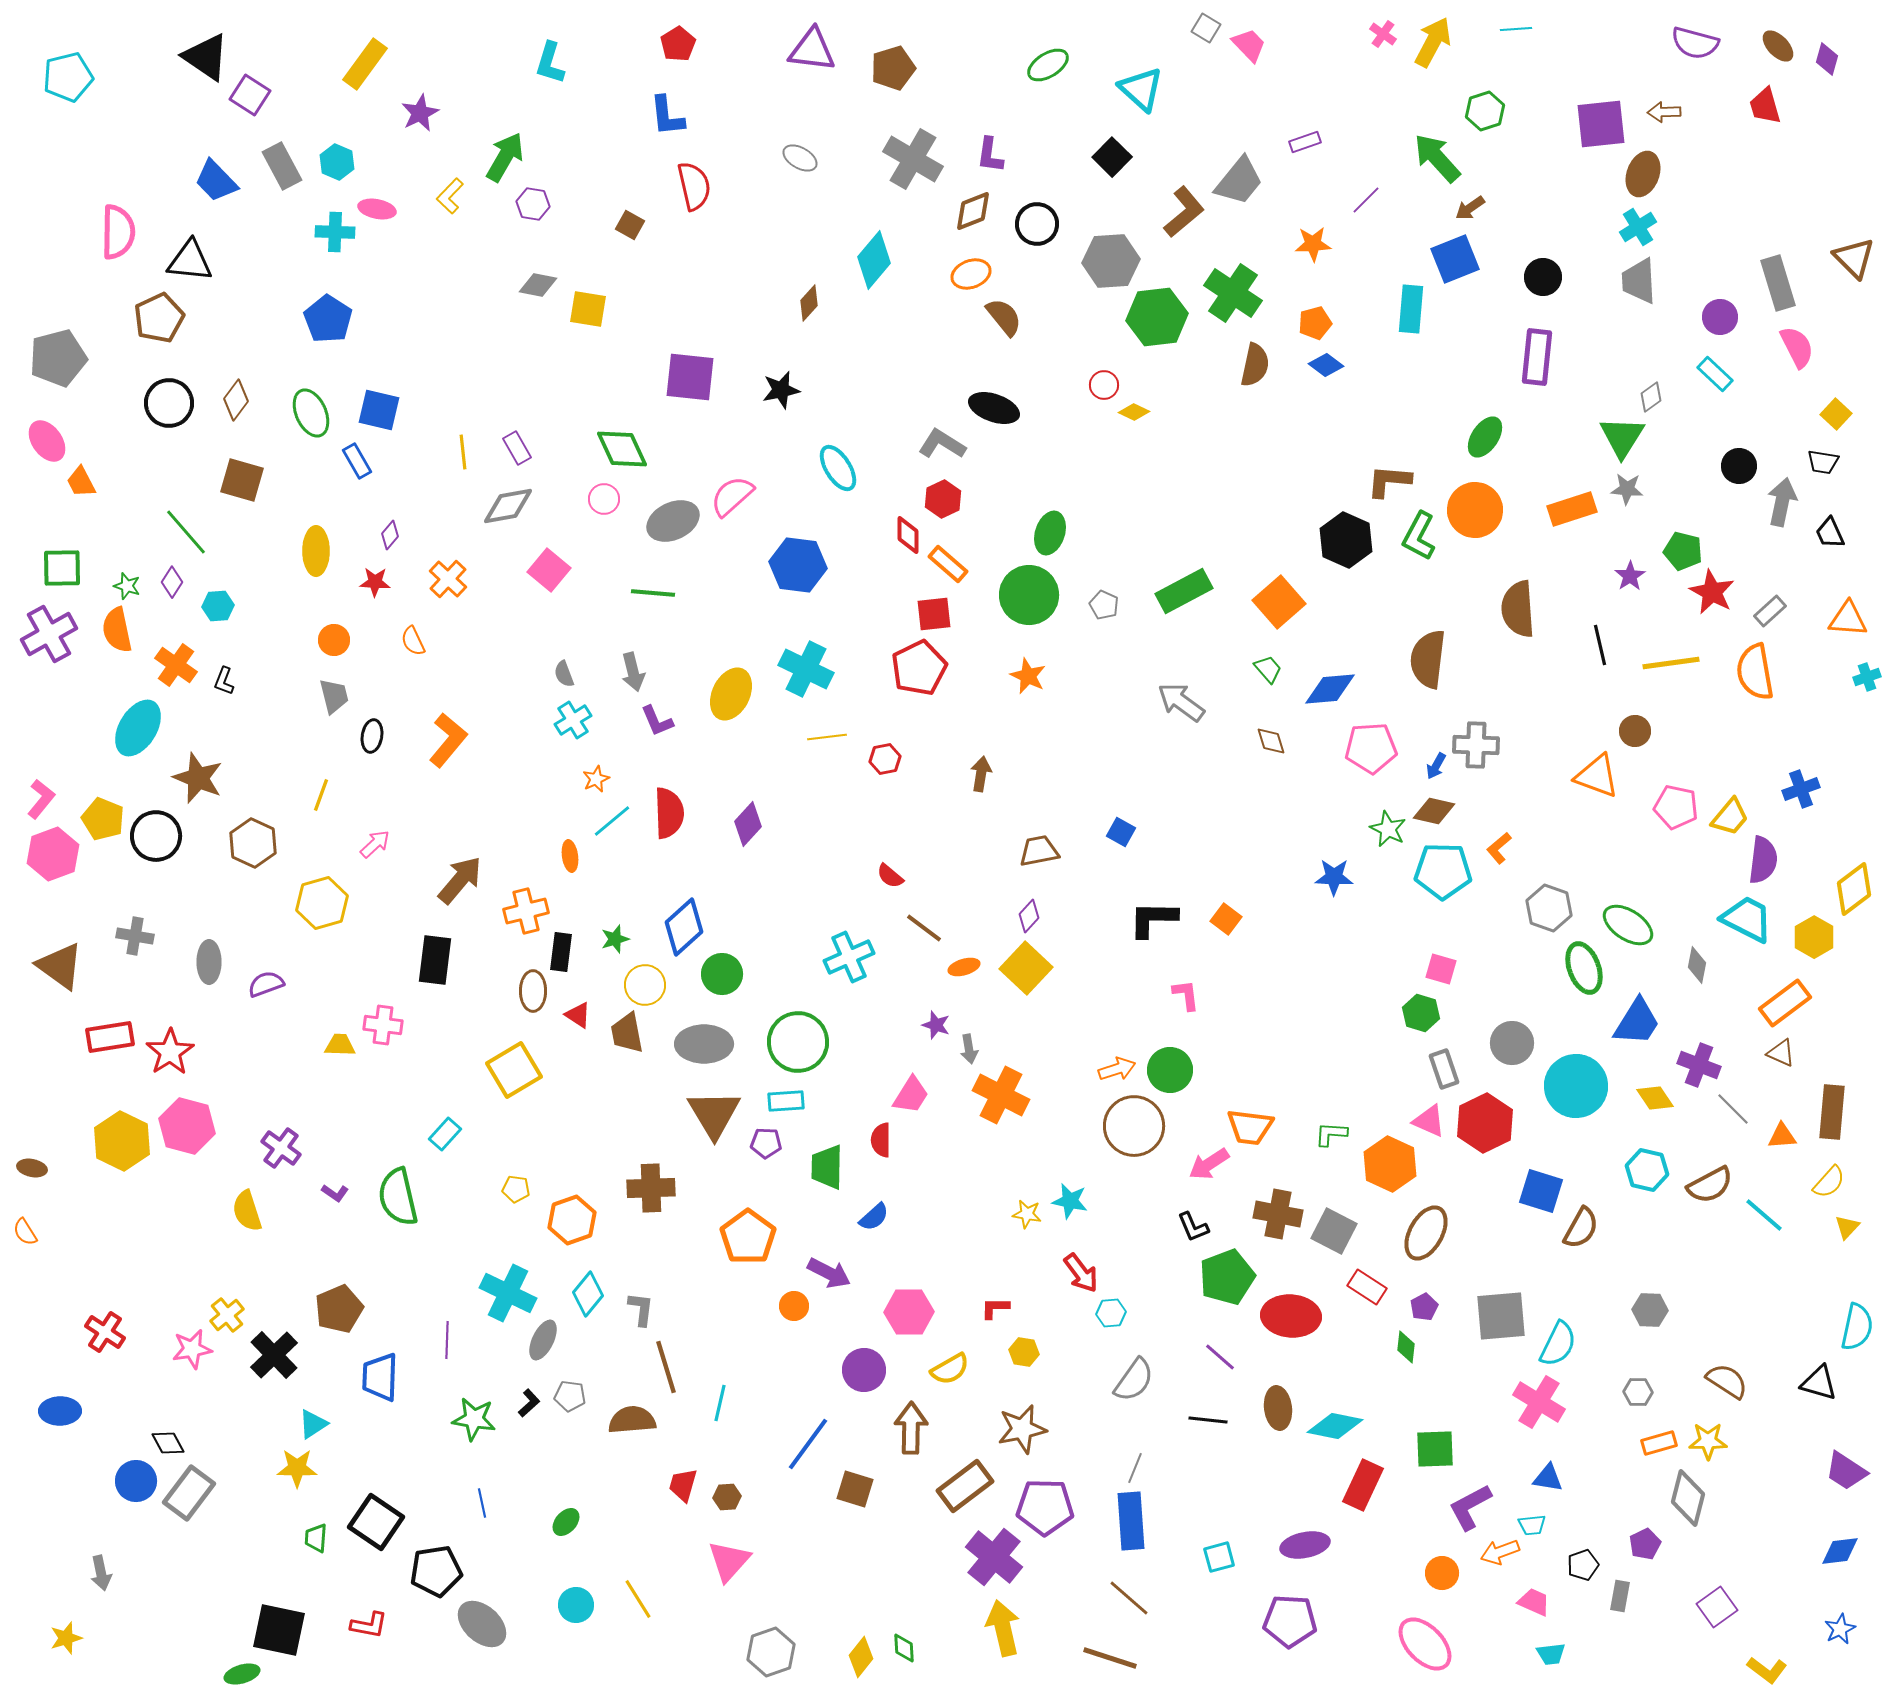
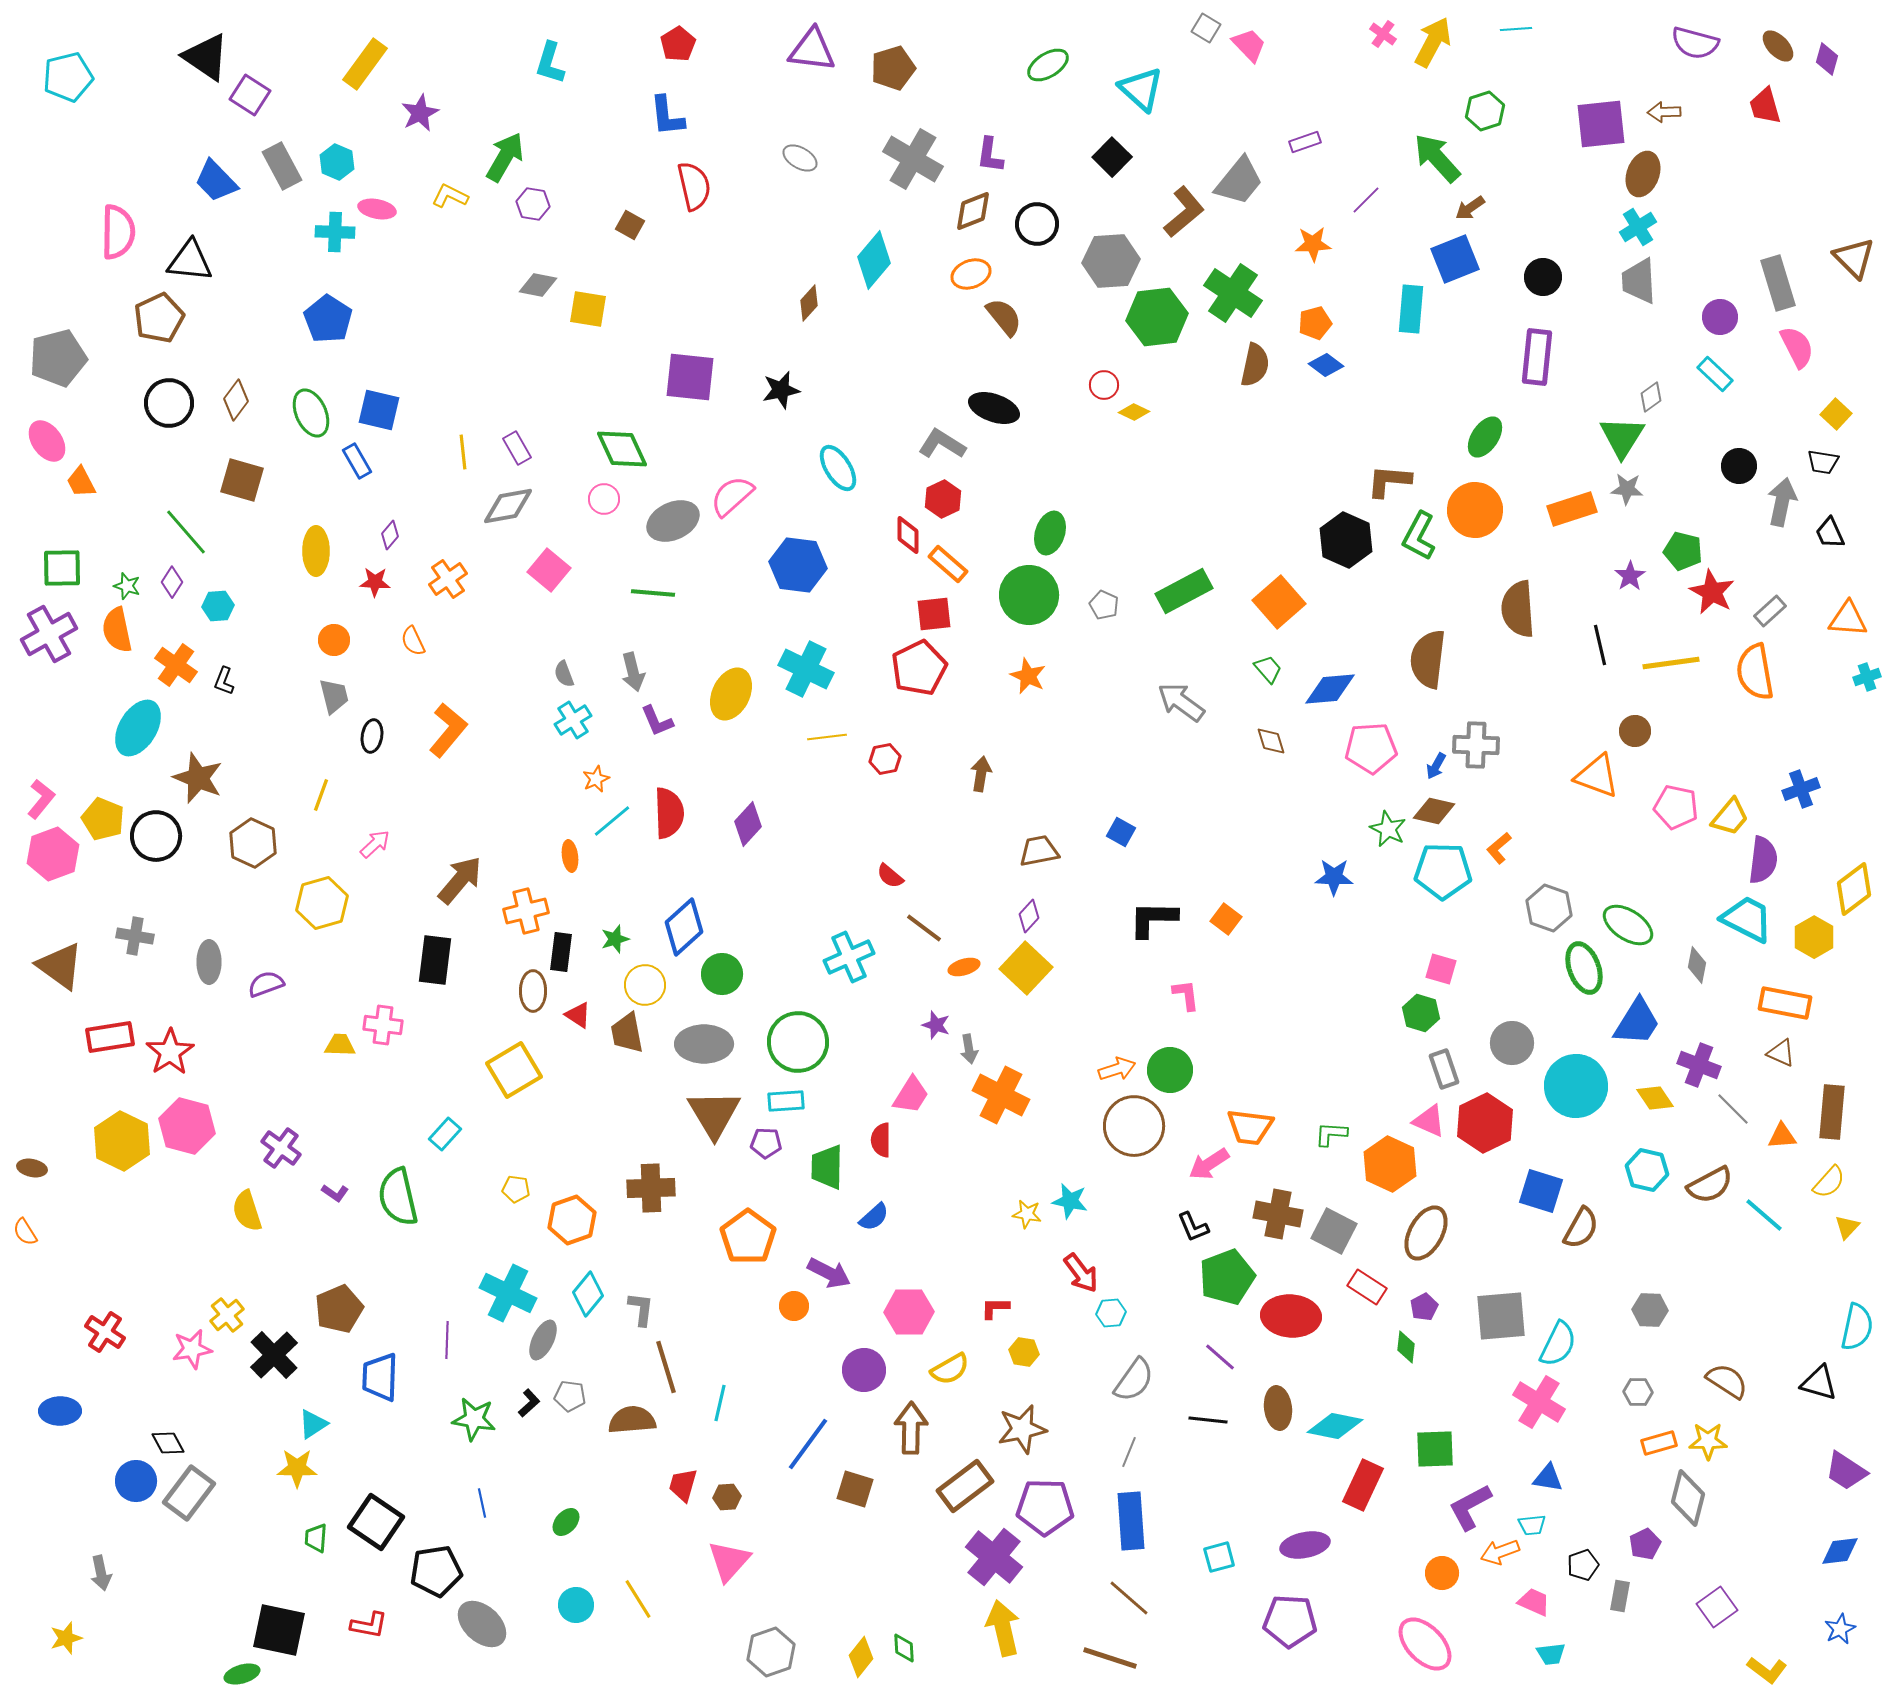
yellow L-shape at (450, 196): rotated 72 degrees clockwise
orange cross at (448, 579): rotated 12 degrees clockwise
orange L-shape at (448, 740): moved 10 px up
orange rectangle at (1785, 1003): rotated 48 degrees clockwise
gray line at (1135, 1468): moved 6 px left, 16 px up
